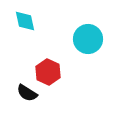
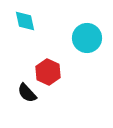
cyan circle: moved 1 px left, 1 px up
black semicircle: rotated 15 degrees clockwise
